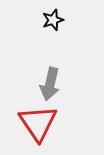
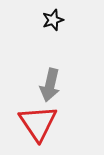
gray arrow: moved 1 px down
